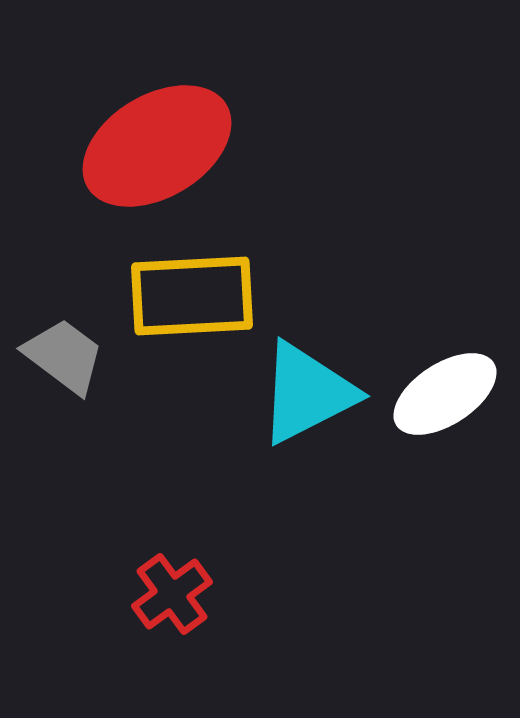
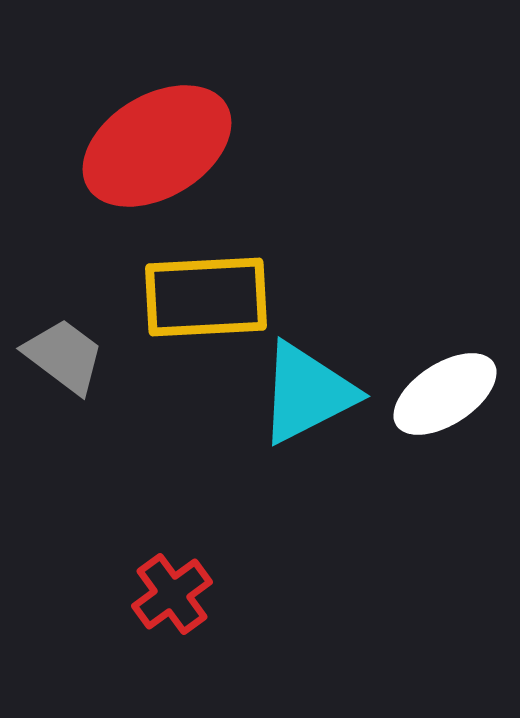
yellow rectangle: moved 14 px right, 1 px down
